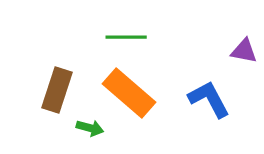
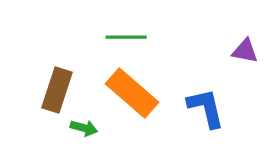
purple triangle: moved 1 px right
orange rectangle: moved 3 px right
blue L-shape: moved 3 px left, 9 px down; rotated 15 degrees clockwise
green arrow: moved 6 px left
